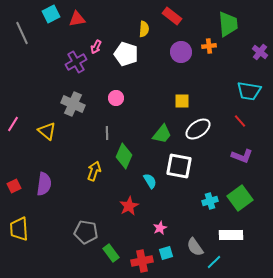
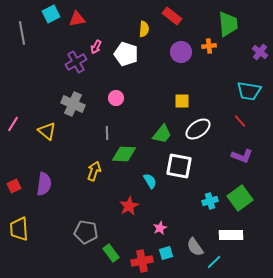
gray line at (22, 33): rotated 15 degrees clockwise
green diamond at (124, 156): moved 2 px up; rotated 70 degrees clockwise
